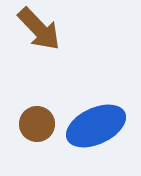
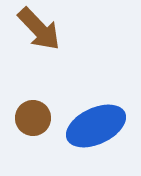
brown circle: moved 4 px left, 6 px up
